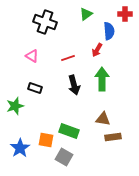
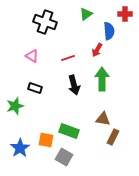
brown rectangle: rotated 56 degrees counterclockwise
